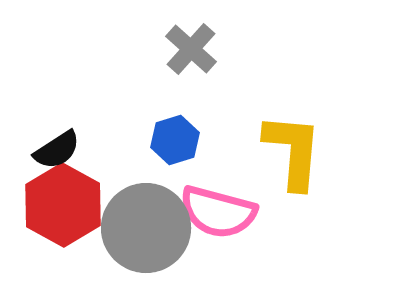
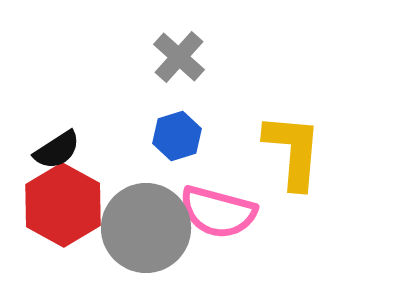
gray cross: moved 12 px left, 8 px down
blue hexagon: moved 2 px right, 4 px up
